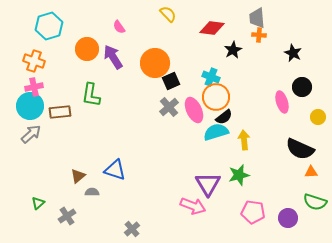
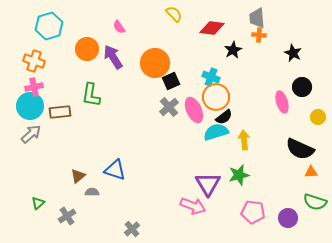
yellow semicircle at (168, 14): moved 6 px right
